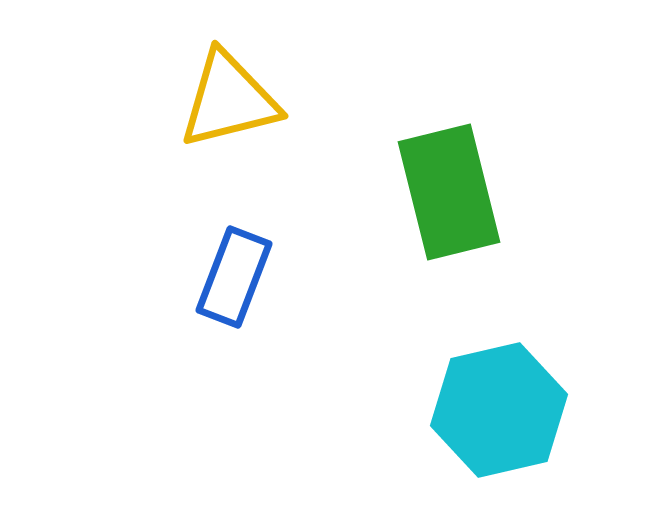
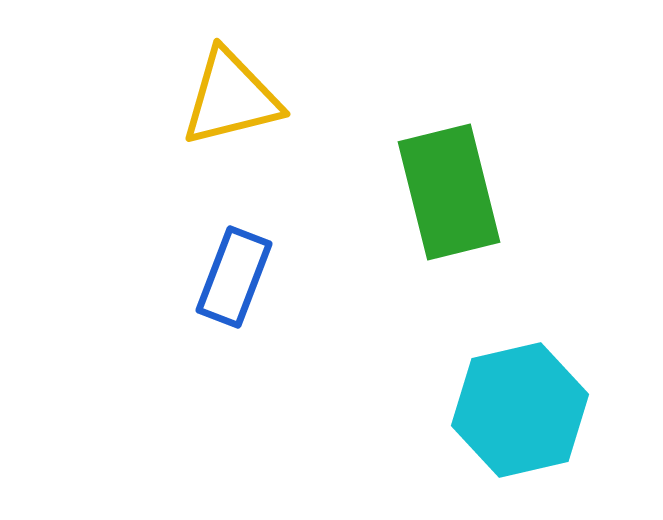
yellow triangle: moved 2 px right, 2 px up
cyan hexagon: moved 21 px right
